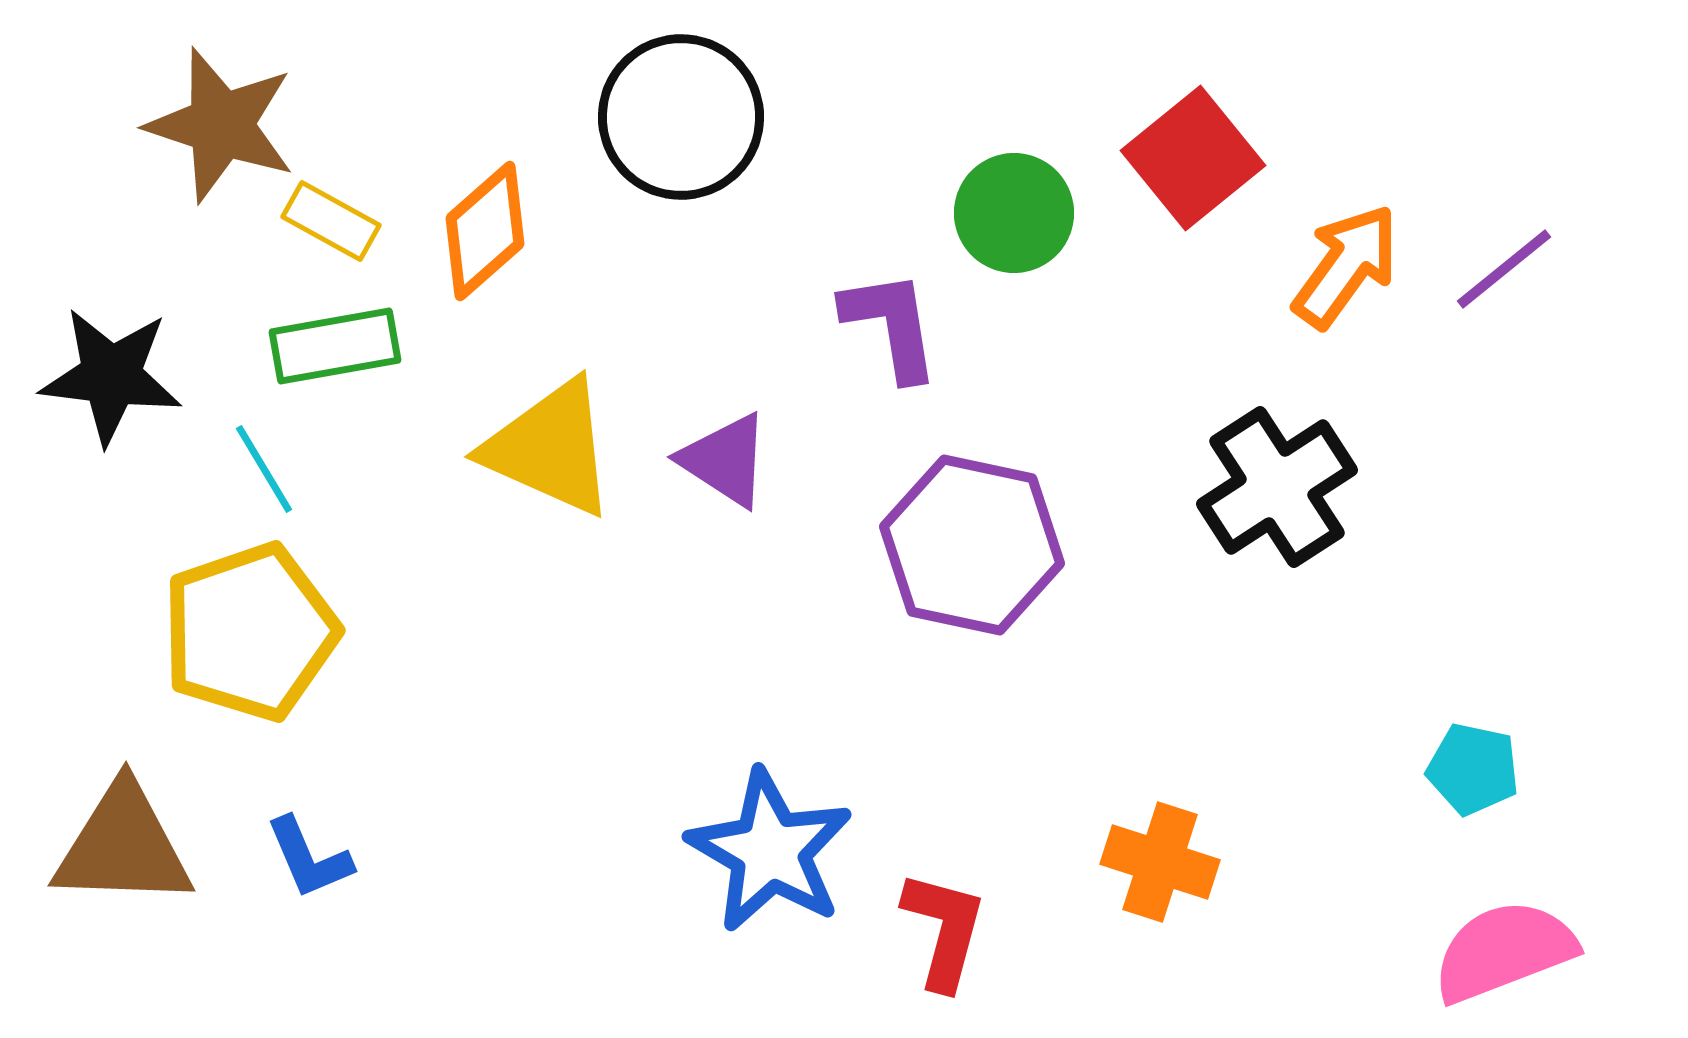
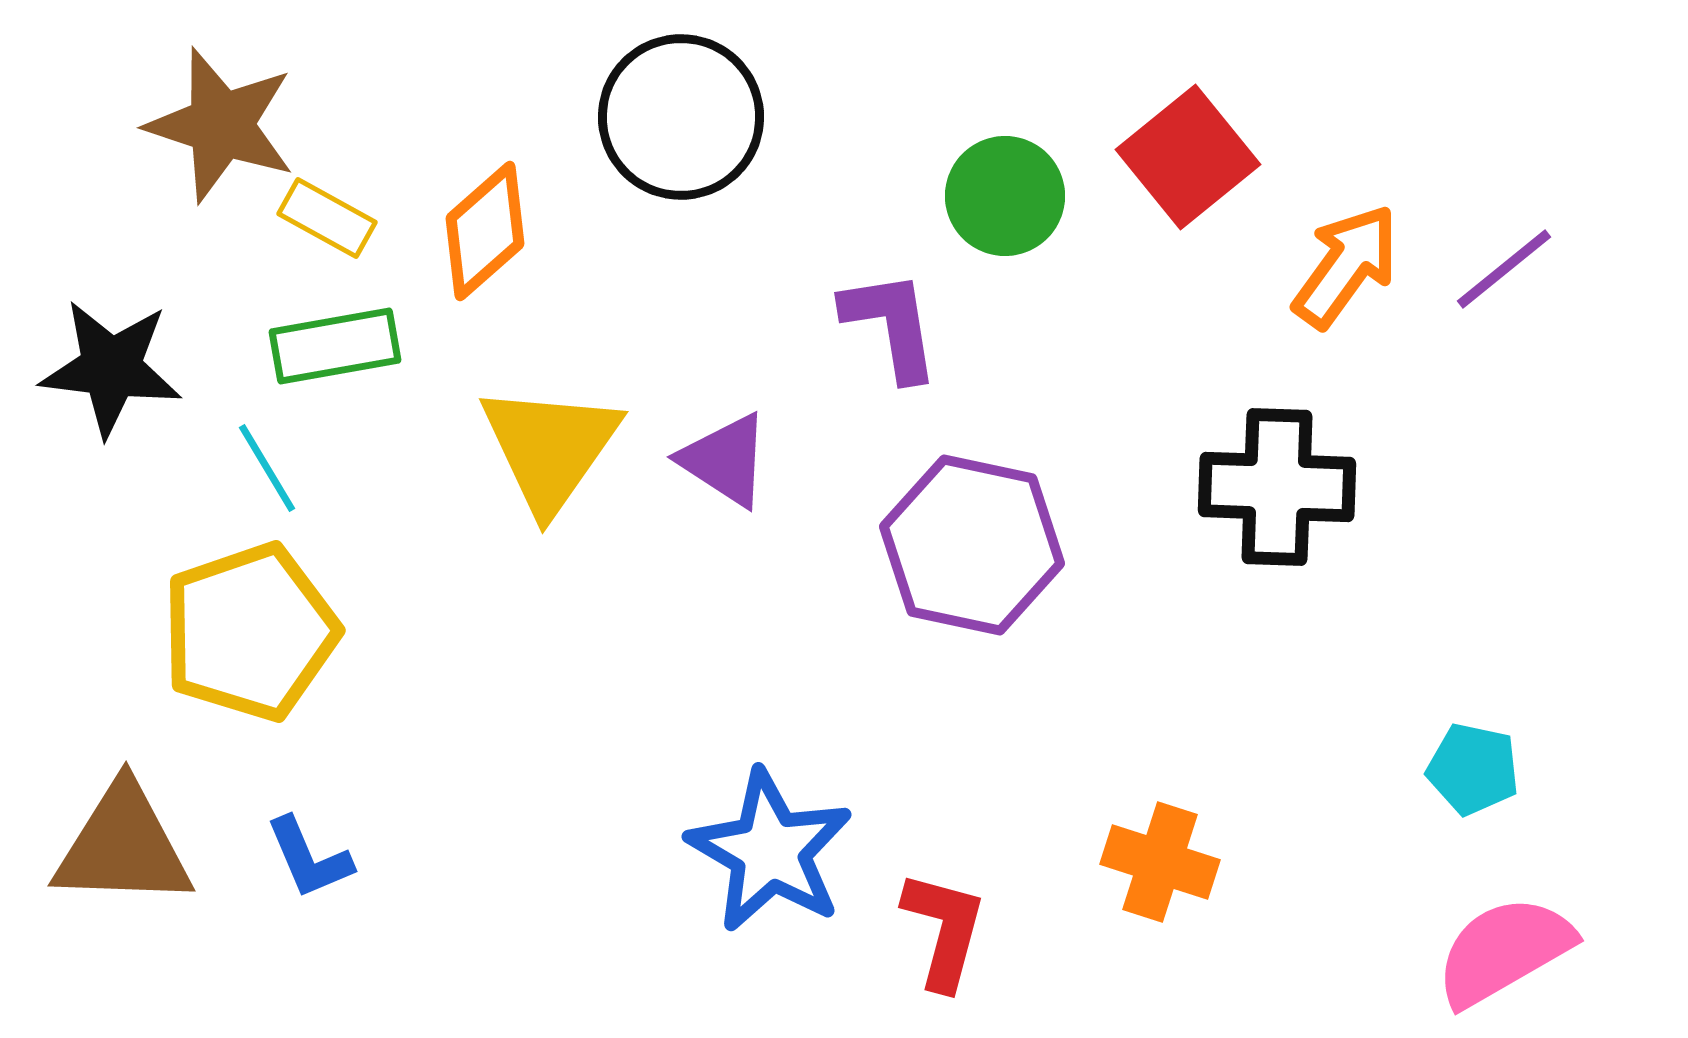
red square: moved 5 px left, 1 px up
green circle: moved 9 px left, 17 px up
yellow rectangle: moved 4 px left, 3 px up
black star: moved 8 px up
yellow triangle: rotated 41 degrees clockwise
cyan line: moved 3 px right, 1 px up
black cross: rotated 35 degrees clockwise
pink semicircle: rotated 9 degrees counterclockwise
